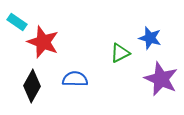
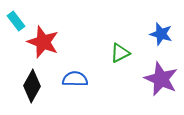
cyan rectangle: moved 1 px left, 1 px up; rotated 18 degrees clockwise
blue star: moved 11 px right, 4 px up
